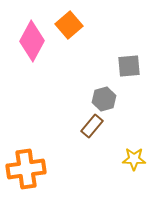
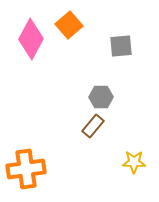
pink diamond: moved 1 px left, 2 px up
gray square: moved 8 px left, 20 px up
gray hexagon: moved 3 px left, 2 px up; rotated 15 degrees clockwise
brown rectangle: moved 1 px right
yellow star: moved 3 px down
